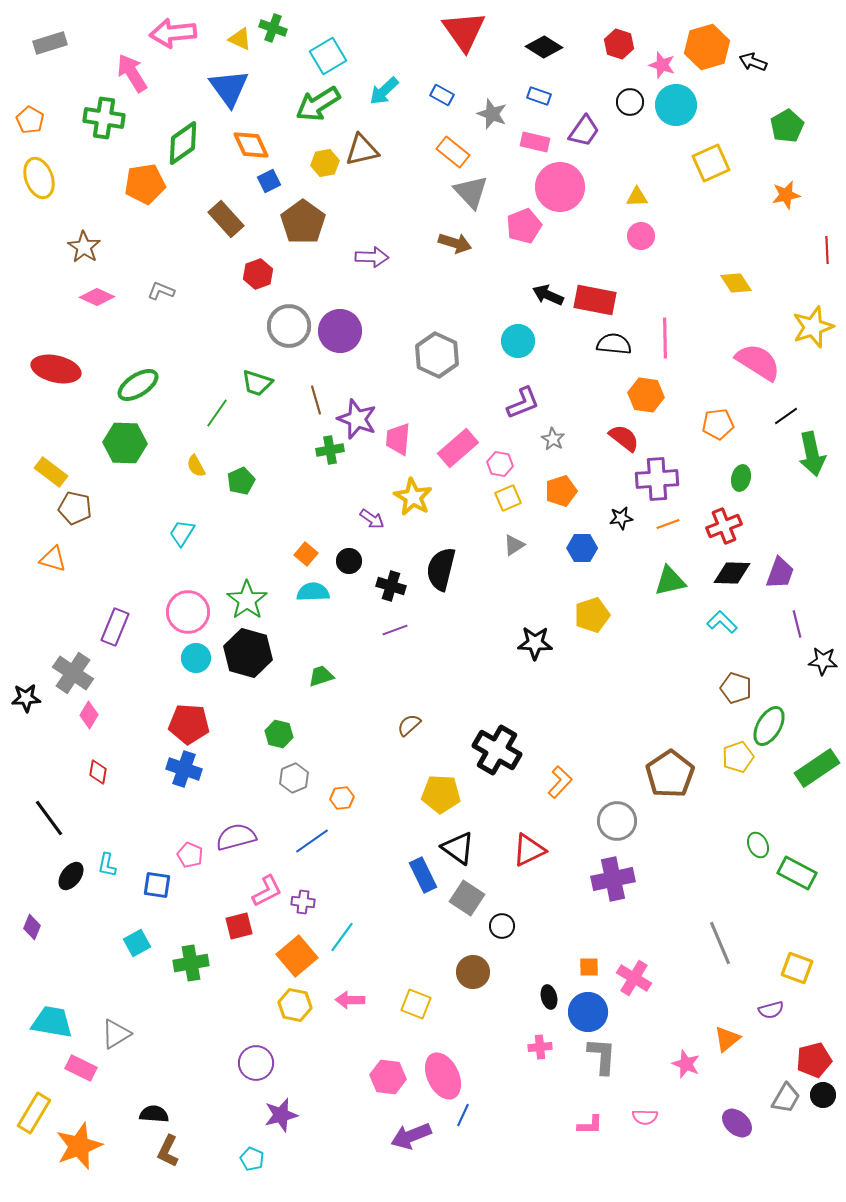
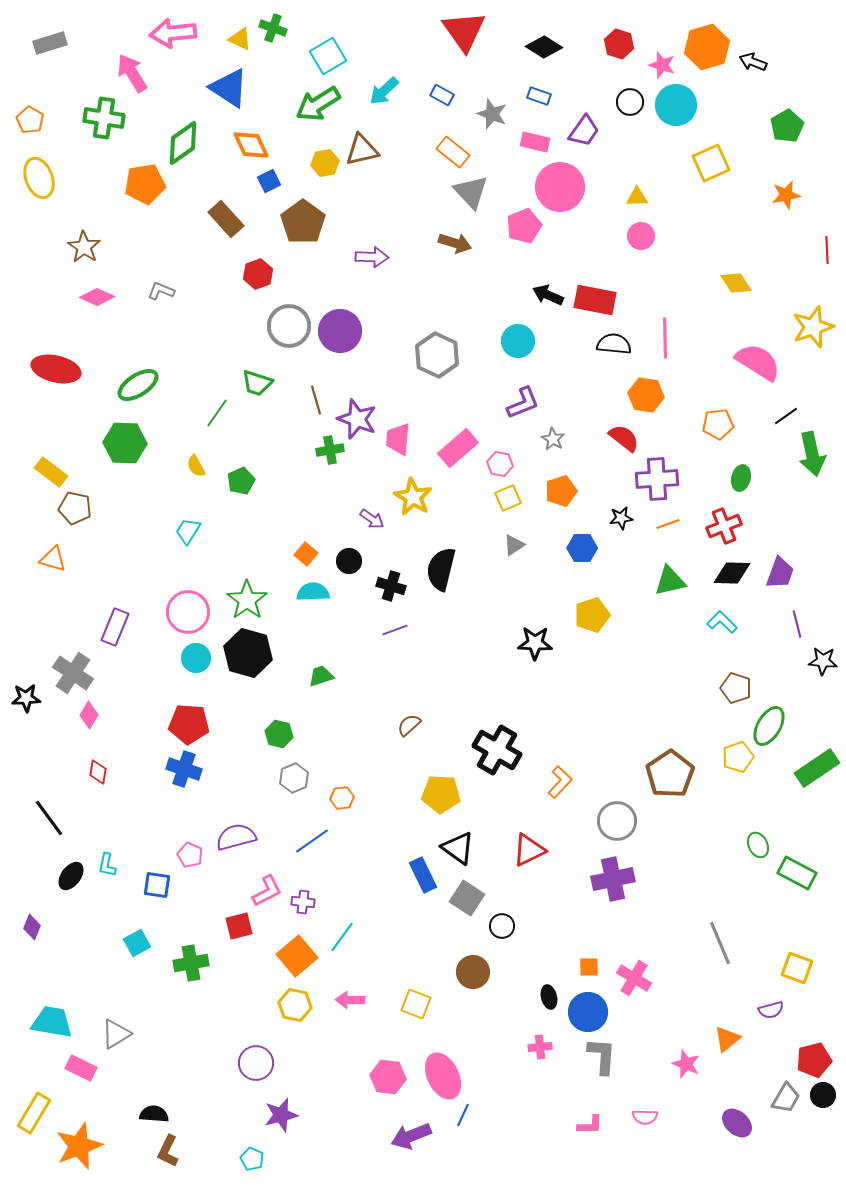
blue triangle at (229, 88): rotated 21 degrees counterclockwise
cyan trapezoid at (182, 533): moved 6 px right, 2 px up
